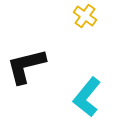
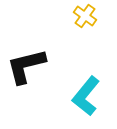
cyan L-shape: moved 1 px left, 1 px up
